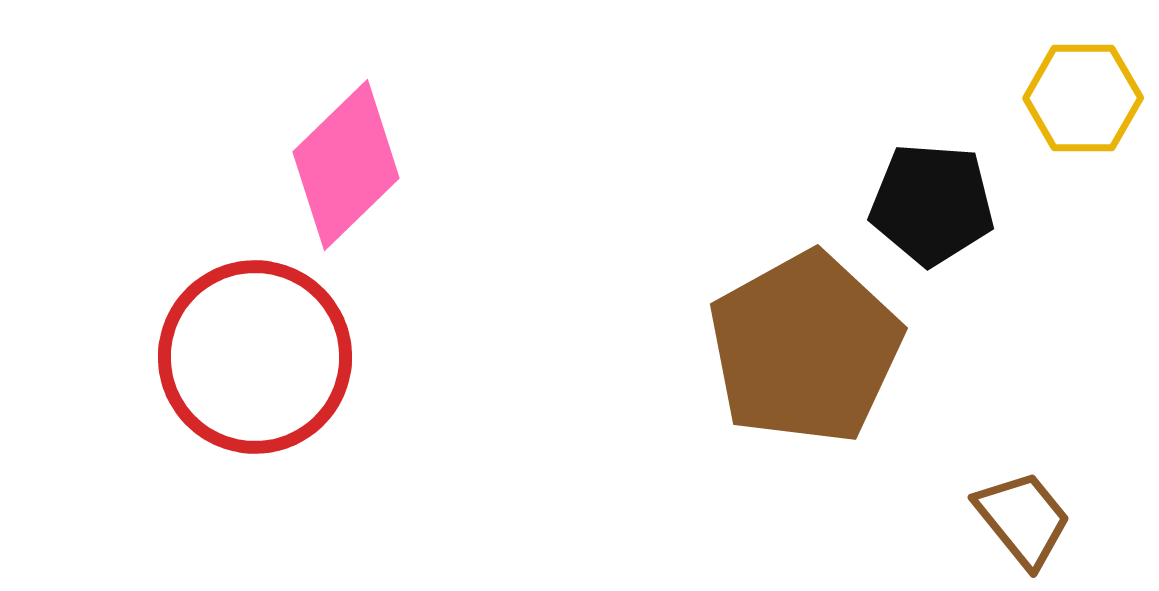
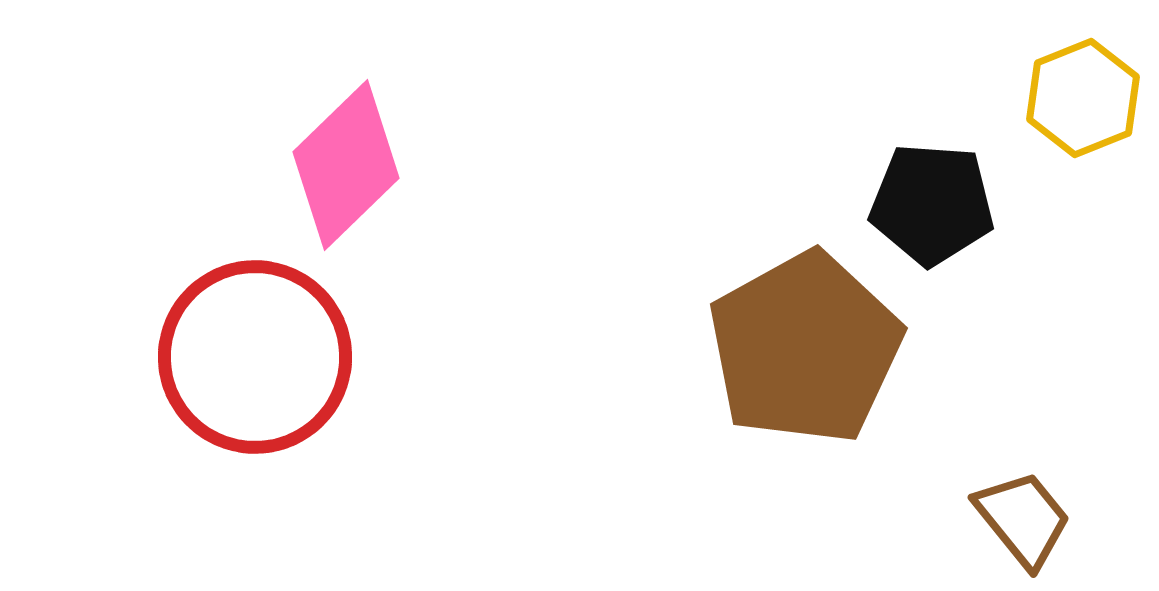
yellow hexagon: rotated 22 degrees counterclockwise
